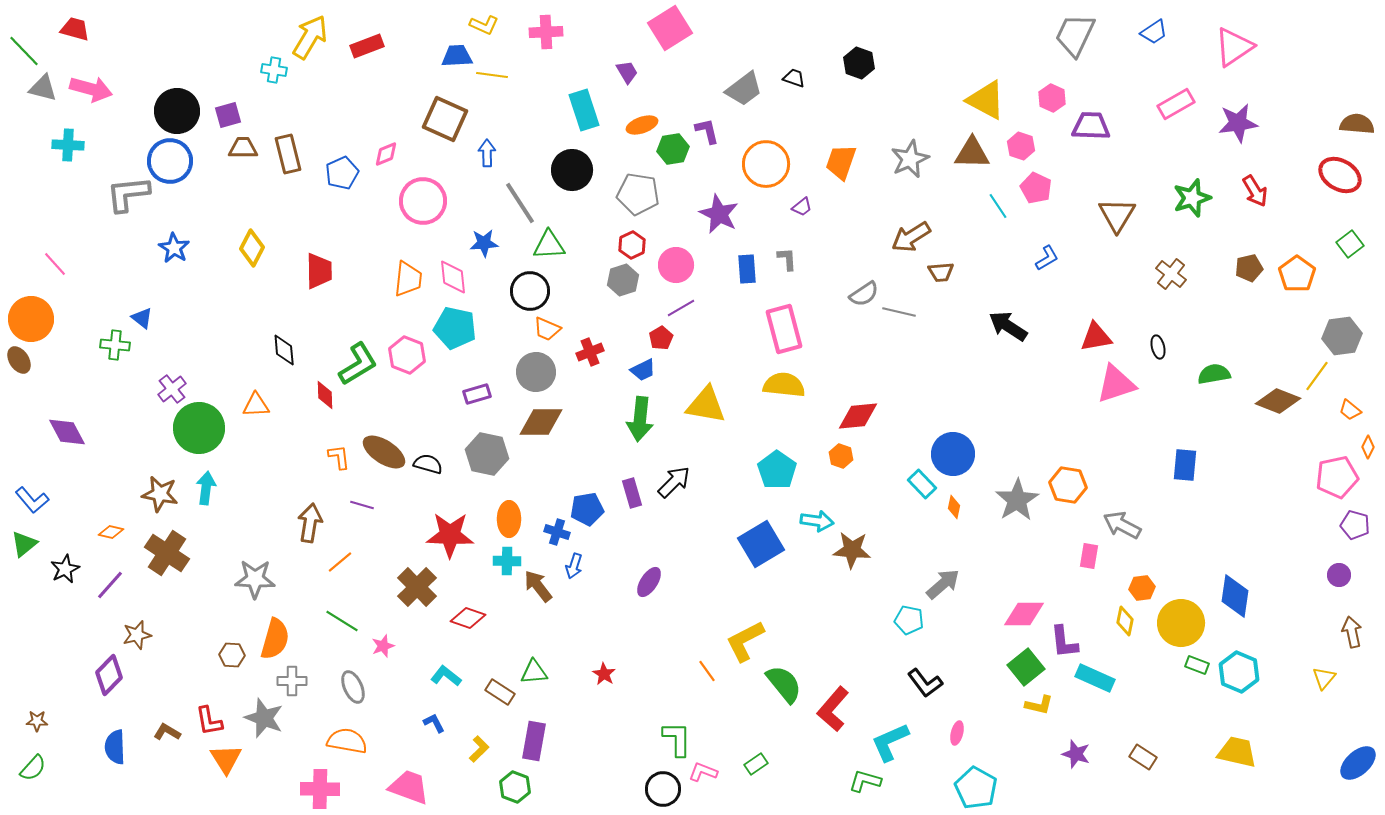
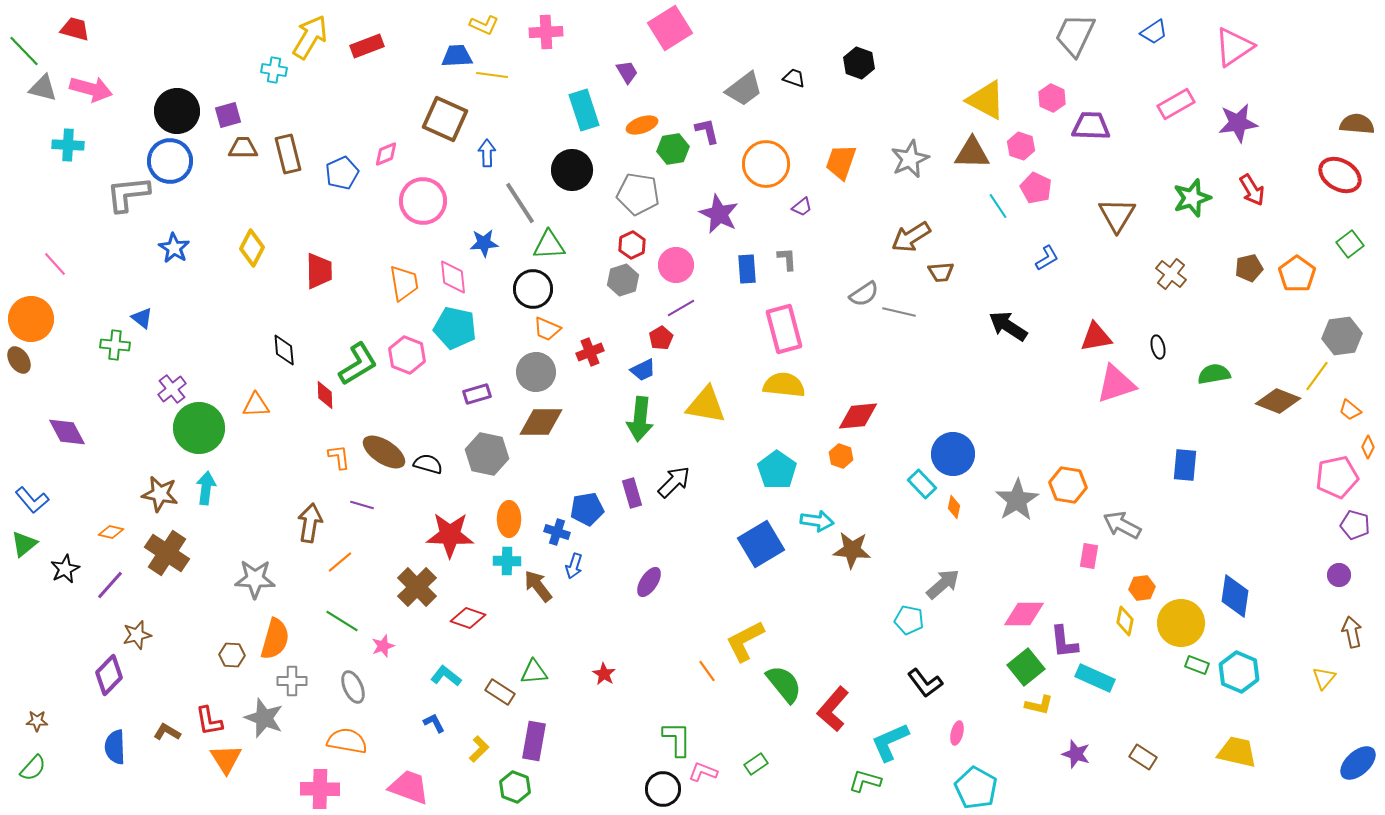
red arrow at (1255, 191): moved 3 px left, 1 px up
orange trapezoid at (408, 279): moved 4 px left, 4 px down; rotated 15 degrees counterclockwise
black circle at (530, 291): moved 3 px right, 2 px up
